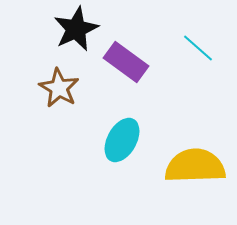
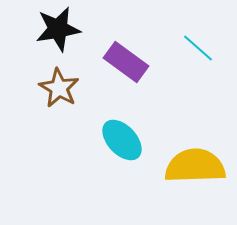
black star: moved 18 px left; rotated 15 degrees clockwise
cyan ellipse: rotated 72 degrees counterclockwise
